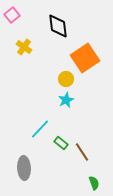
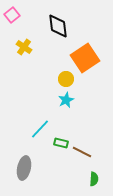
green rectangle: rotated 24 degrees counterclockwise
brown line: rotated 30 degrees counterclockwise
gray ellipse: rotated 15 degrees clockwise
green semicircle: moved 4 px up; rotated 24 degrees clockwise
